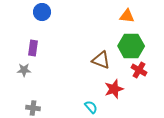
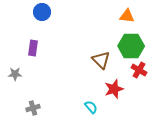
brown triangle: rotated 24 degrees clockwise
gray star: moved 9 px left, 4 px down
gray cross: rotated 24 degrees counterclockwise
